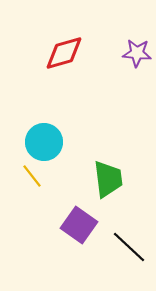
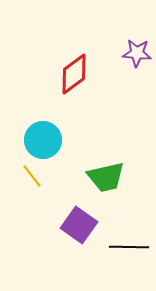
red diamond: moved 10 px right, 21 px down; rotated 21 degrees counterclockwise
cyan circle: moved 1 px left, 2 px up
green trapezoid: moved 2 px left, 2 px up; rotated 84 degrees clockwise
black line: rotated 42 degrees counterclockwise
